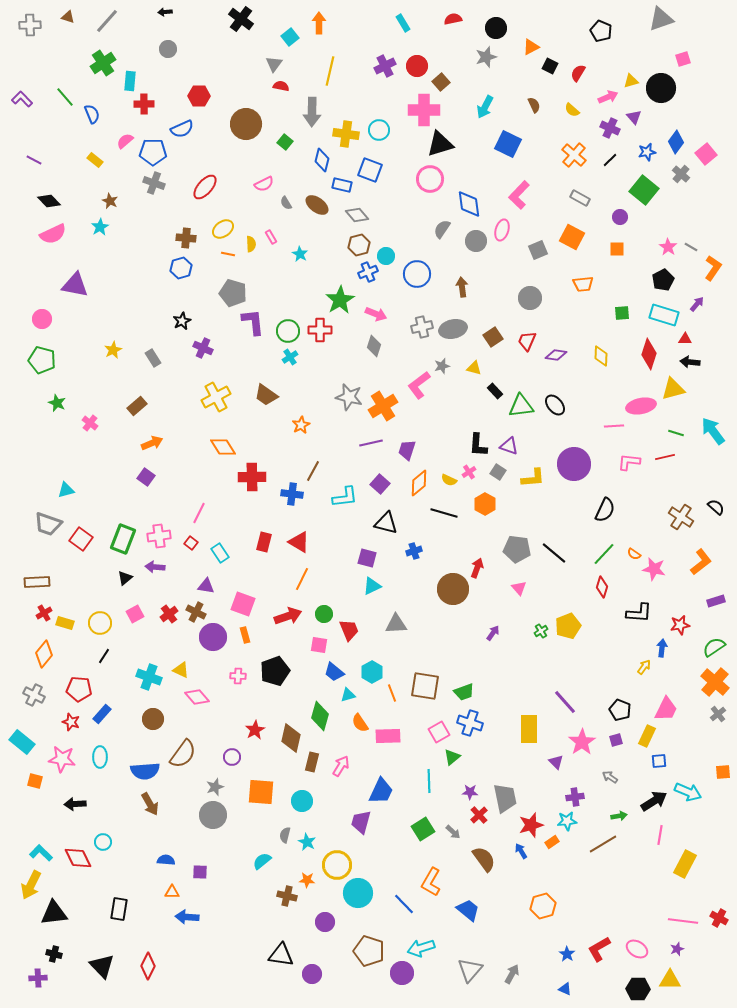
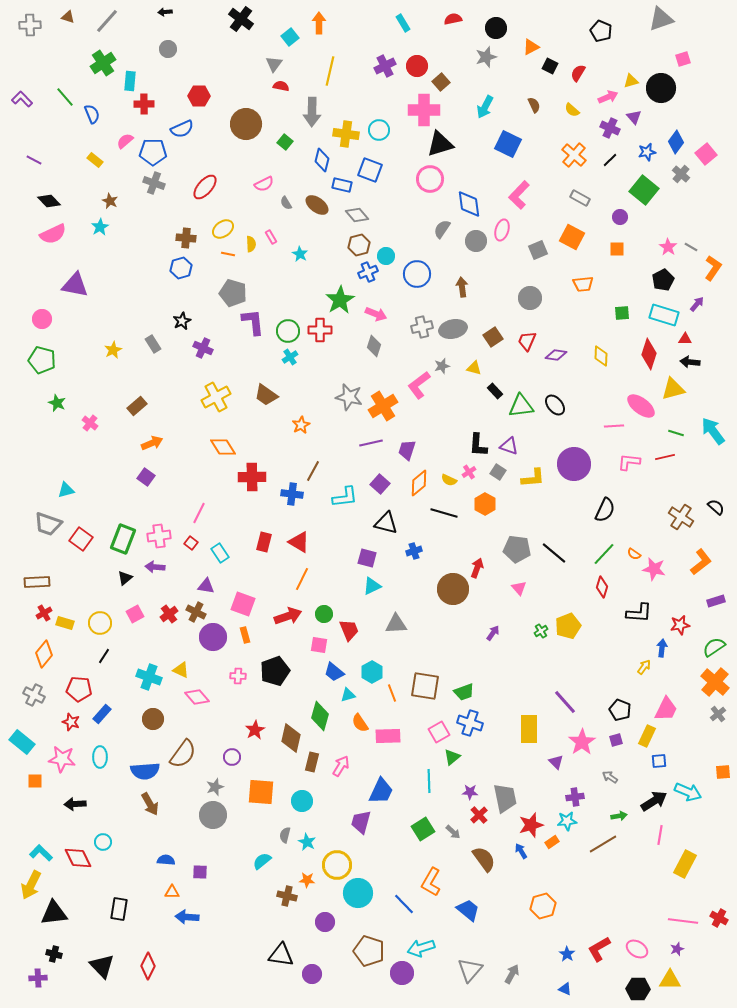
gray rectangle at (153, 358): moved 14 px up
pink ellipse at (641, 406): rotated 48 degrees clockwise
orange square at (35, 781): rotated 14 degrees counterclockwise
